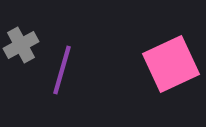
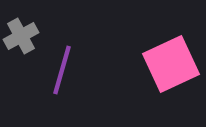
gray cross: moved 9 px up
